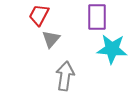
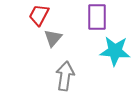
gray triangle: moved 2 px right, 1 px up
cyan star: moved 3 px right, 2 px down
